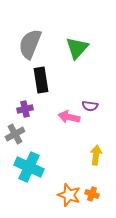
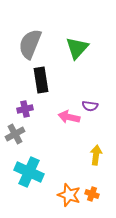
cyan cross: moved 5 px down
